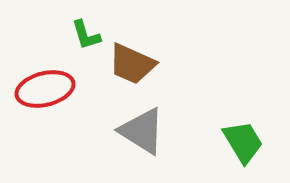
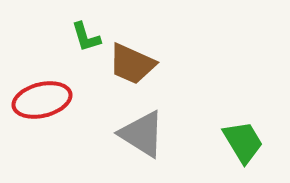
green L-shape: moved 2 px down
red ellipse: moved 3 px left, 11 px down
gray triangle: moved 3 px down
